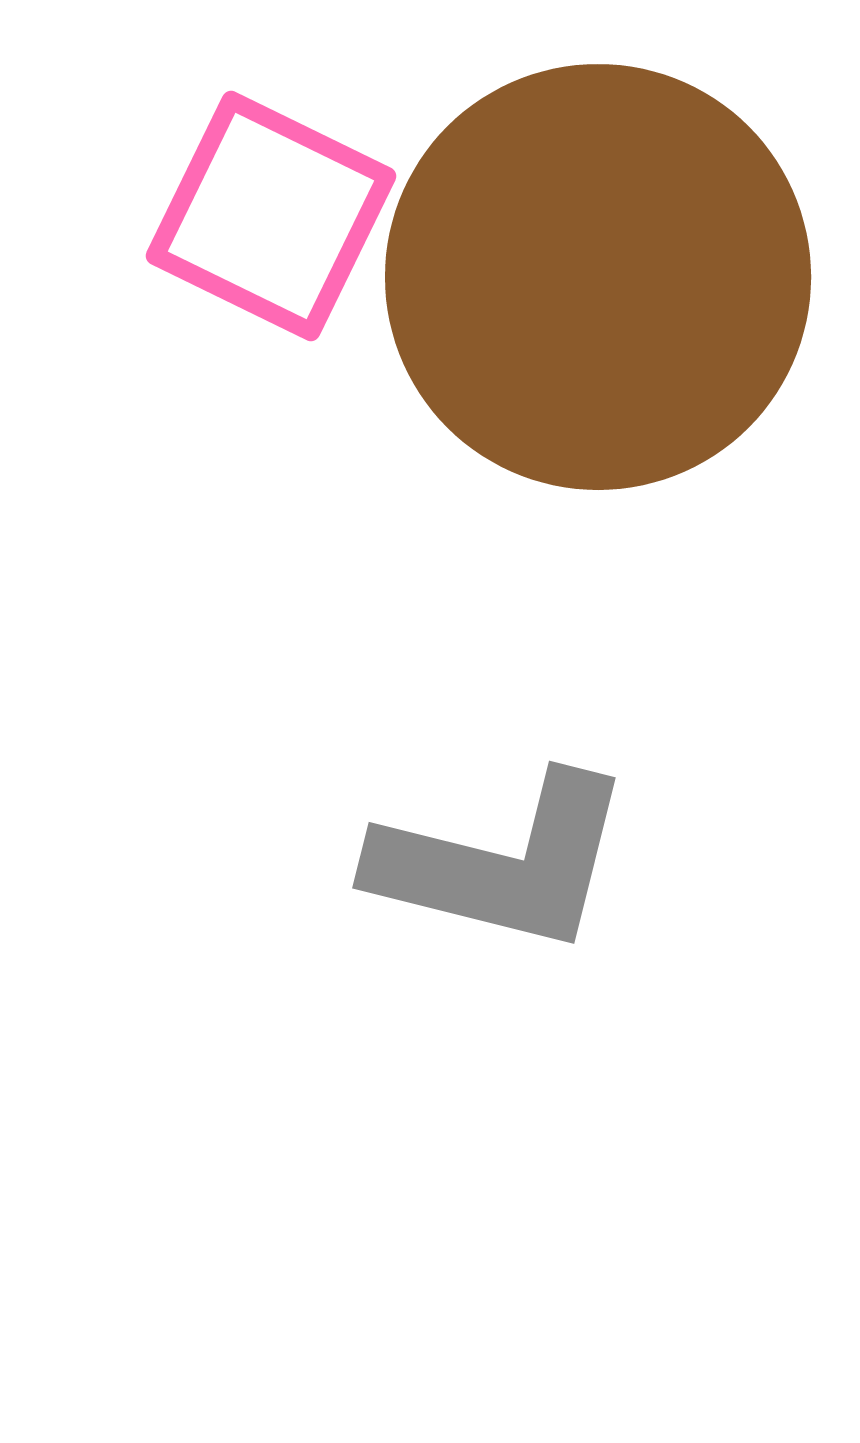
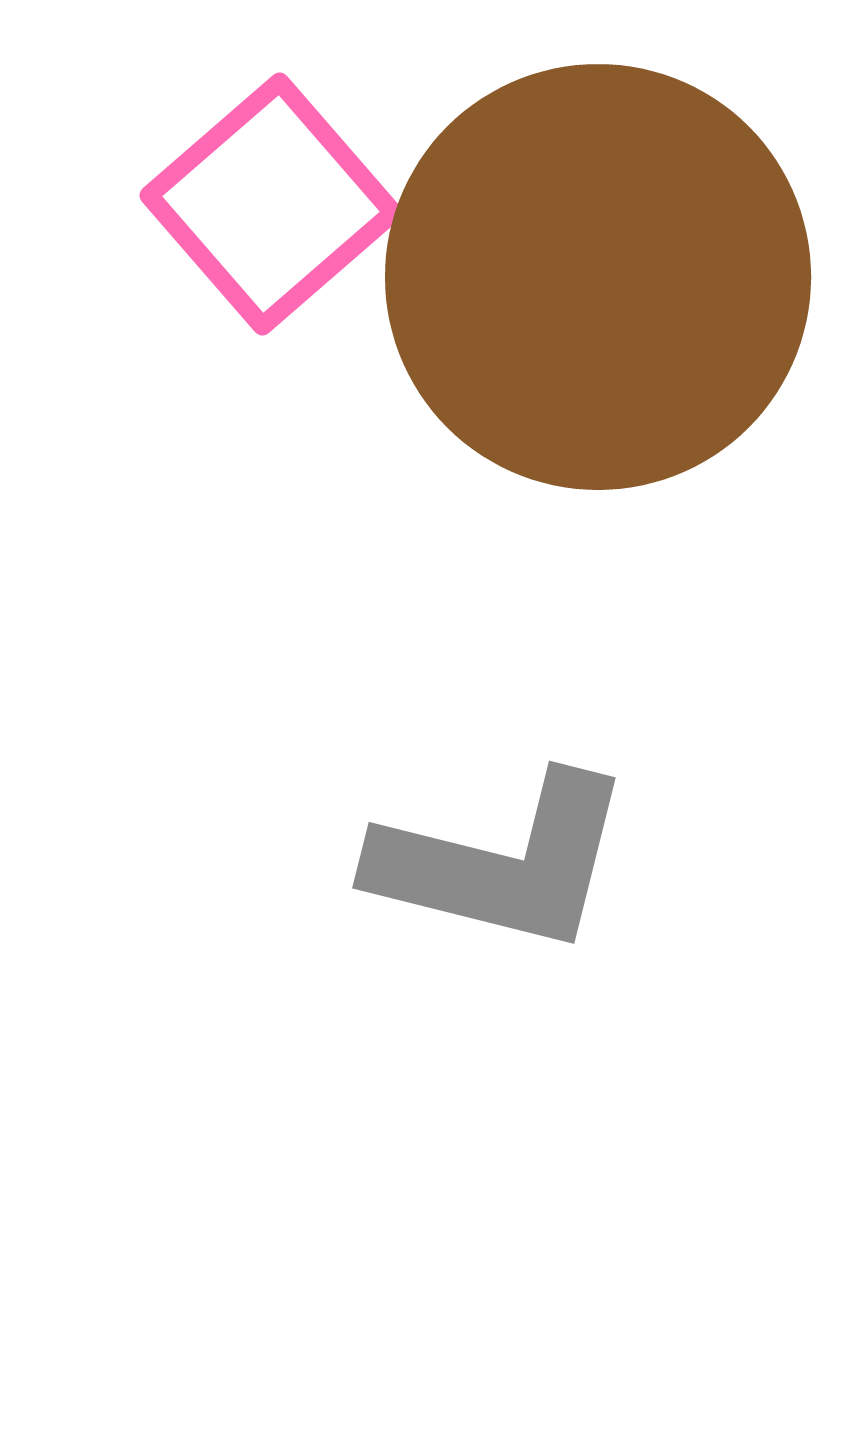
pink square: moved 12 px up; rotated 23 degrees clockwise
